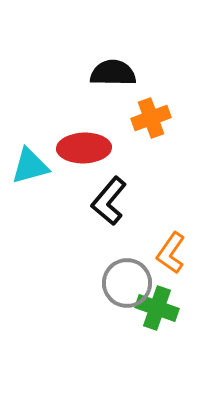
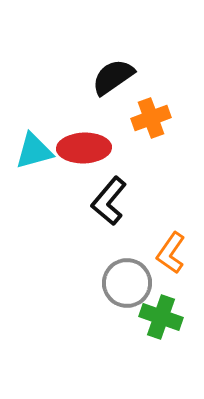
black semicircle: moved 4 px down; rotated 36 degrees counterclockwise
cyan triangle: moved 4 px right, 15 px up
green cross: moved 4 px right, 9 px down
